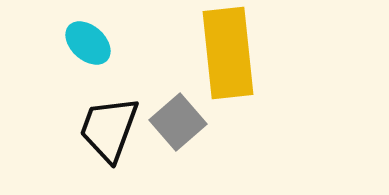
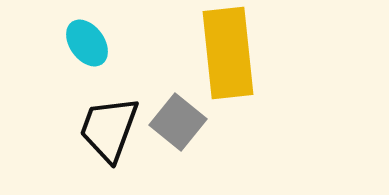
cyan ellipse: moved 1 px left; rotated 12 degrees clockwise
gray square: rotated 10 degrees counterclockwise
